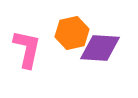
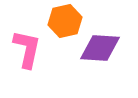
orange hexagon: moved 7 px left, 12 px up
